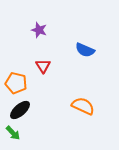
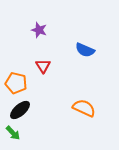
orange semicircle: moved 1 px right, 2 px down
